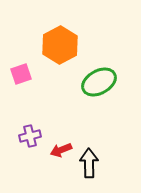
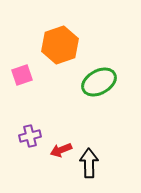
orange hexagon: rotated 9 degrees clockwise
pink square: moved 1 px right, 1 px down
